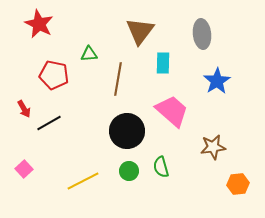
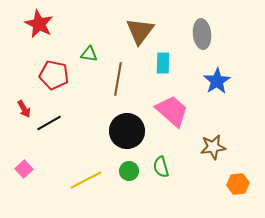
green triangle: rotated 12 degrees clockwise
yellow line: moved 3 px right, 1 px up
